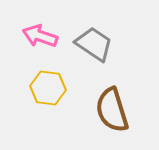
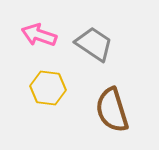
pink arrow: moved 1 px left, 1 px up
